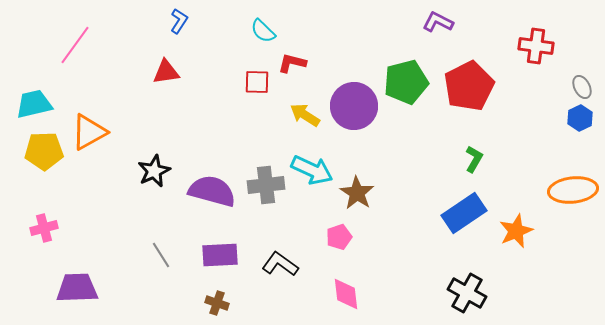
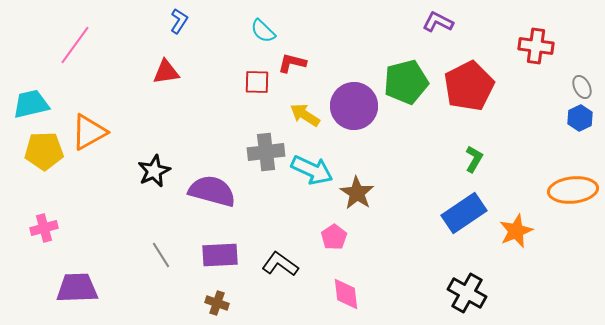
cyan trapezoid: moved 3 px left
gray cross: moved 33 px up
pink pentagon: moved 5 px left; rotated 15 degrees counterclockwise
